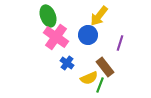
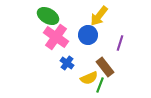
green ellipse: rotated 40 degrees counterclockwise
